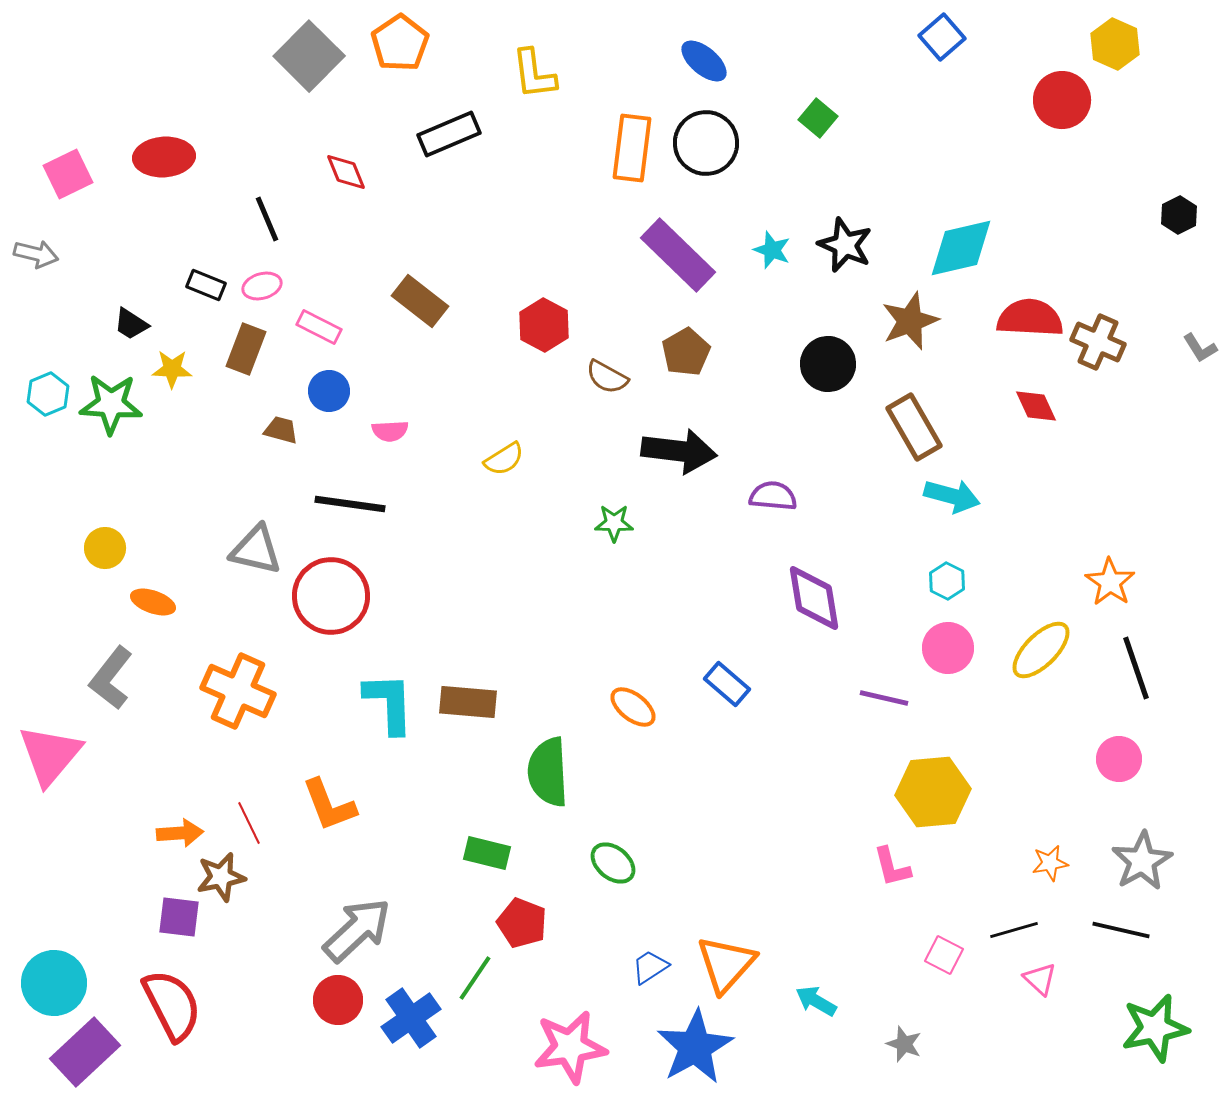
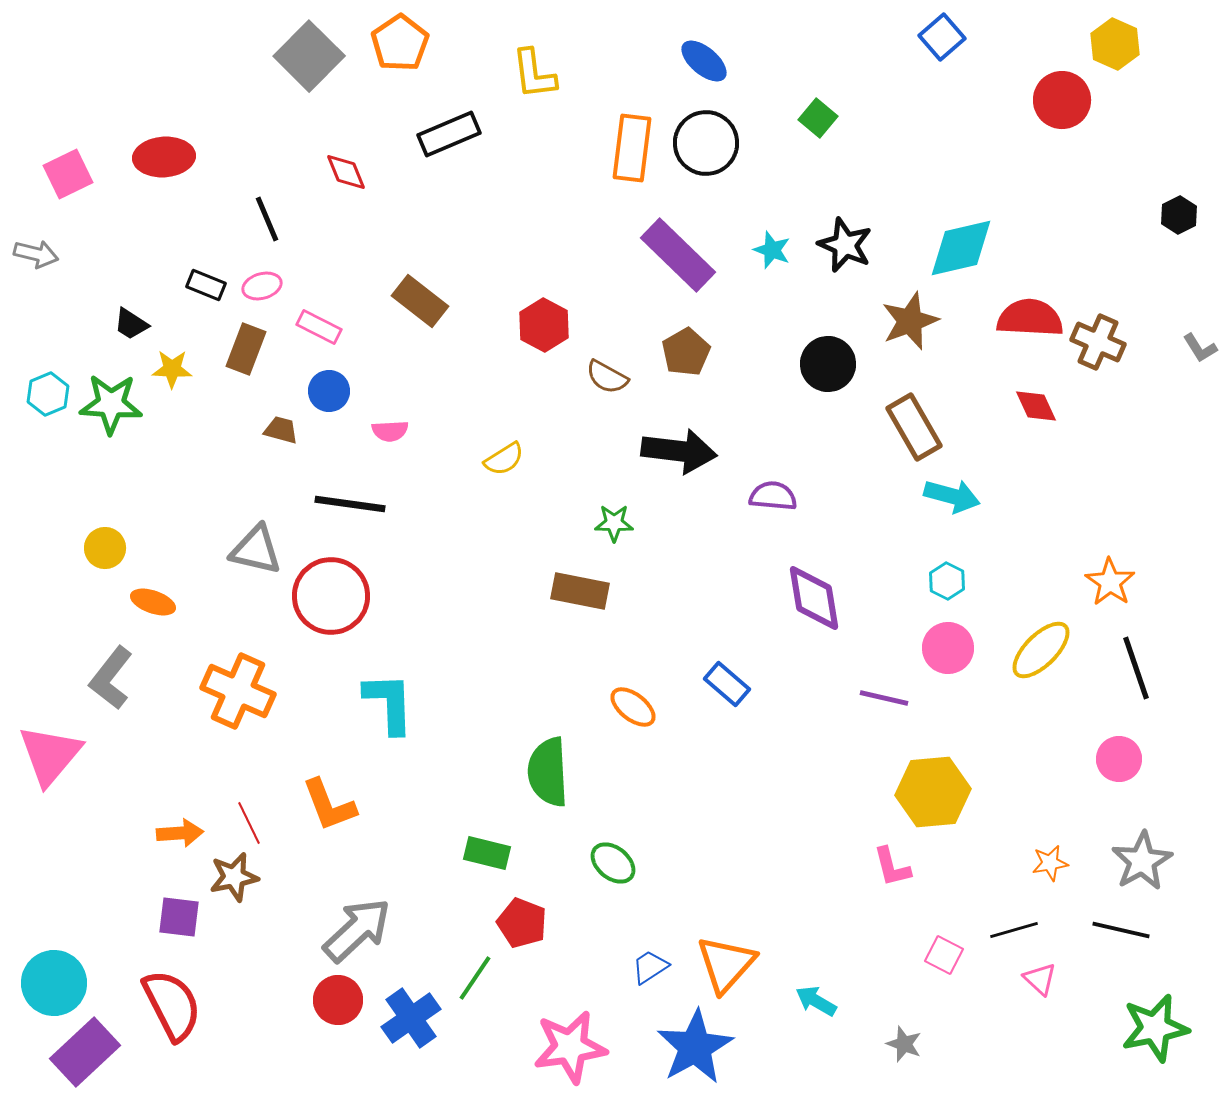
brown rectangle at (468, 702): moved 112 px right, 111 px up; rotated 6 degrees clockwise
brown star at (221, 877): moved 13 px right
